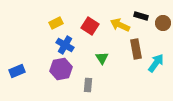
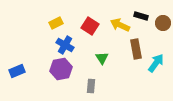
gray rectangle: moved 3 px right, 1 px down
